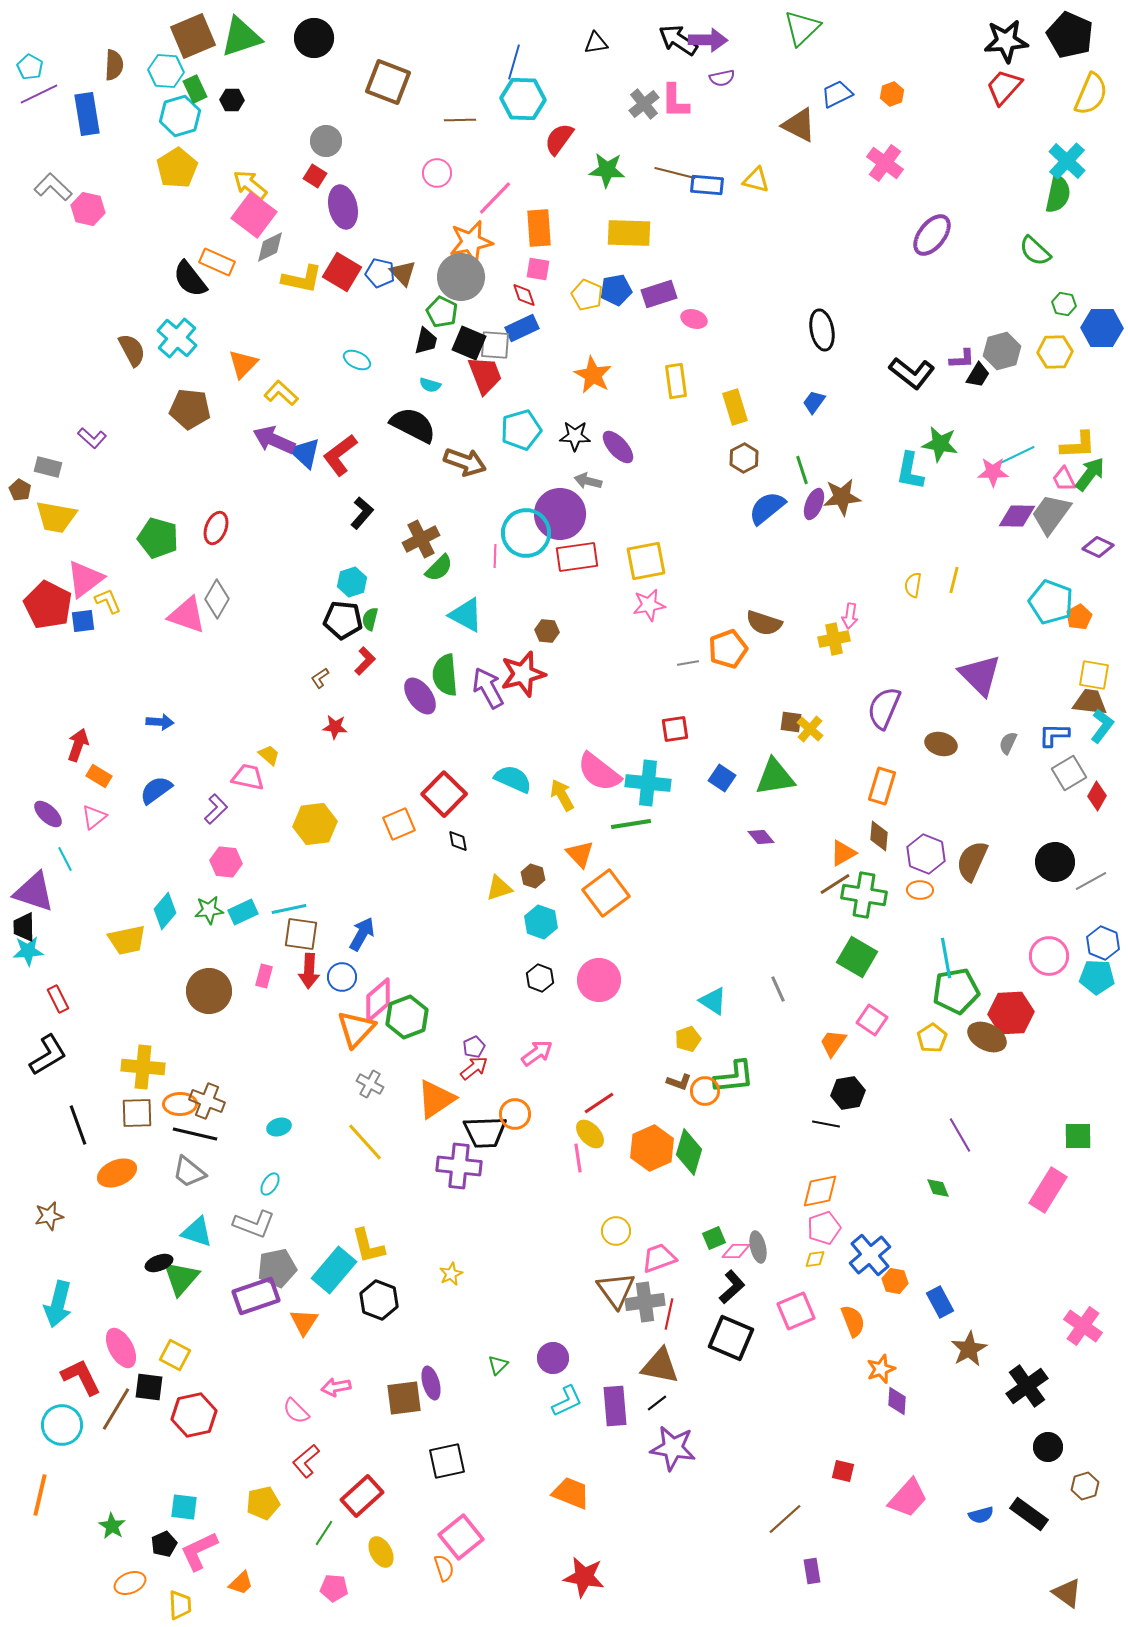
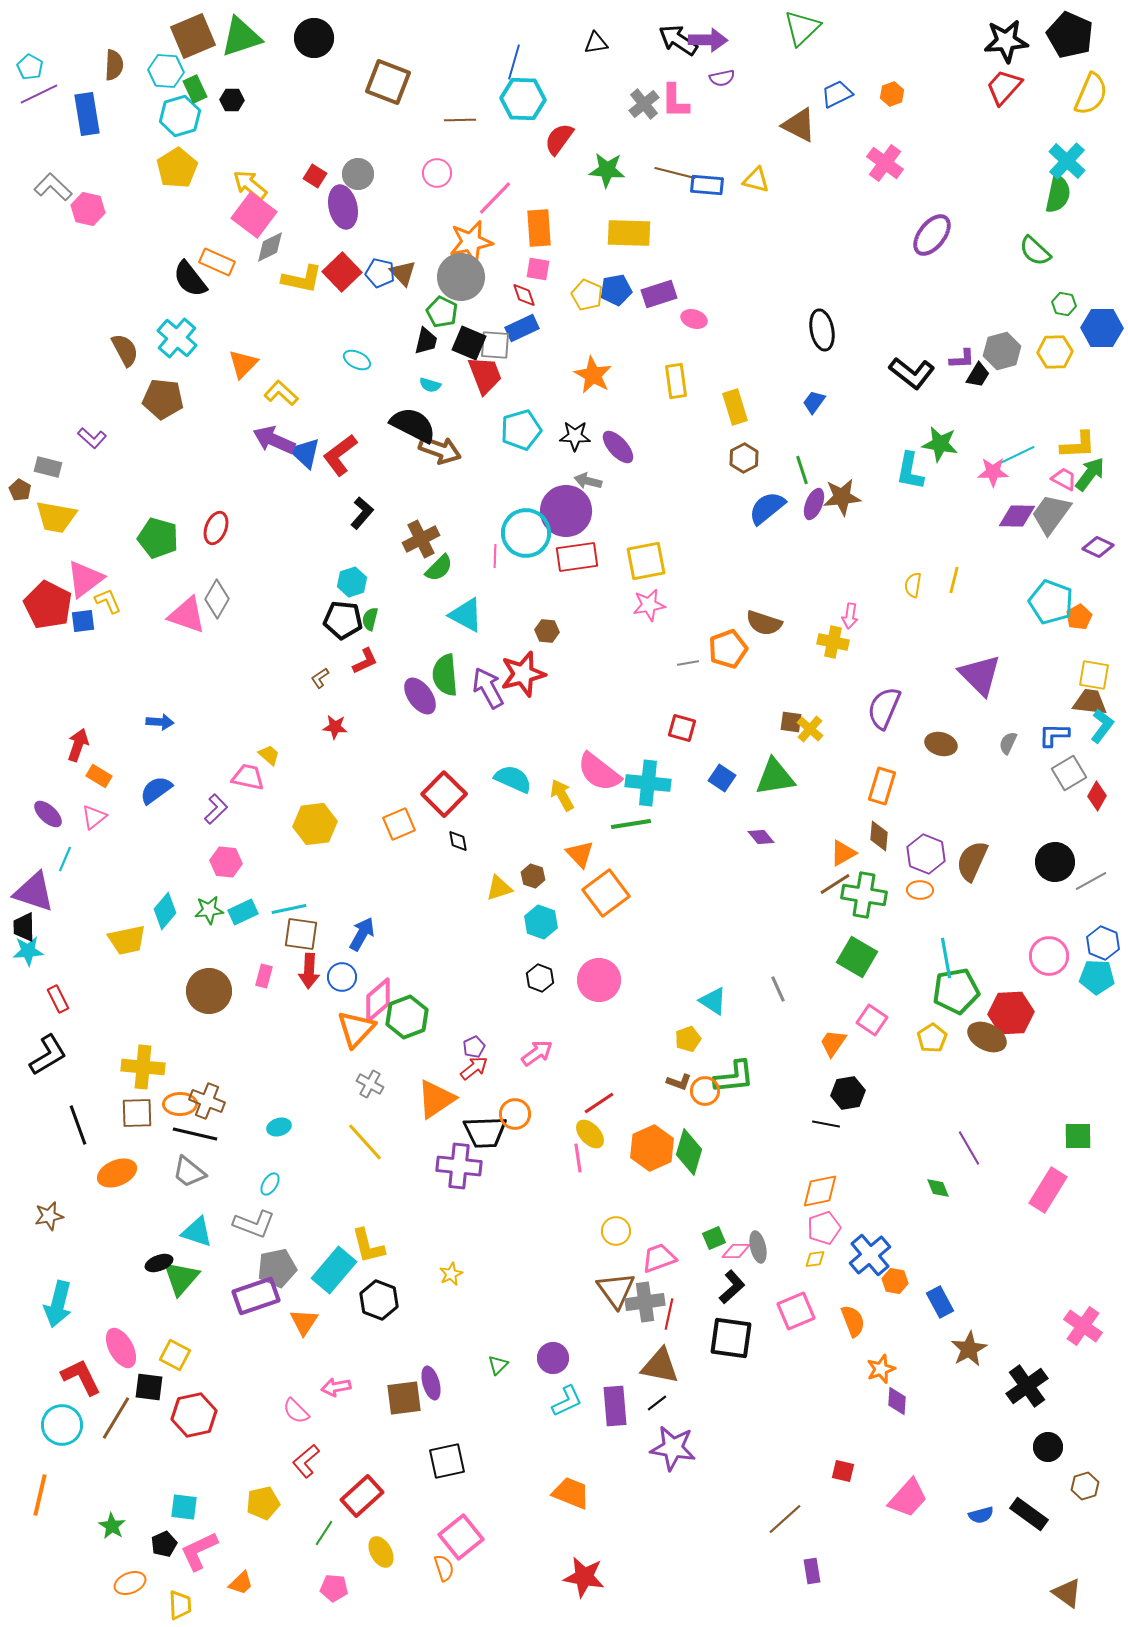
gray circle at (326, 141): moved 32 px right, 33 px down
red square at (342, 272): rotated 15 degrees clockwise
brown semicircle at (132, 350): moved 7 px left
brown pentagon at (190, 409): moved 27 px left, 10 px up
brown arrow at (465, 462): moved 25 px left, 12 px up
pink trapezoid at (1064, 479): rotated 144 degrees clockwise
purple circle at (560, 514): moved 6 px right, 3 px up
yellow cross at (834, 639): moved 1 px left, 3 px down; rotated 24 degrees clockwise
red L-shape at (365, 661): rotated 20 degrees clockwise
red square at (675, 729): moved 7 px right, 1 px up; rotated 24 degrees clockwise
cyan line at (65, 859): rotated 50 degrees clockwise
purple line at (960, 1135): moved 9 px right, 13 px down
black square at (731, 1338): rotated 15 degrees counterclockwise
brown line at (116, 1409): moved 9 px down
